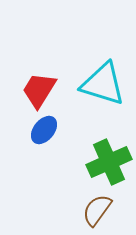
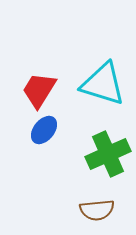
green cross: moved 1 px left, 8 px up
brown semicircle: rotated 132 degrees counterclockwise
